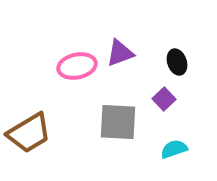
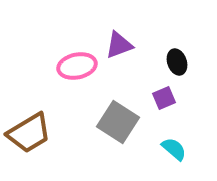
purple triangle: moved 1 px left, 8 px up
purple square: moved 1 px up; rotated 20 degrees clockwise
gray square: rotated 30 degrees clockwise
cyan semicircle: rotated 60 degrees clockwise
